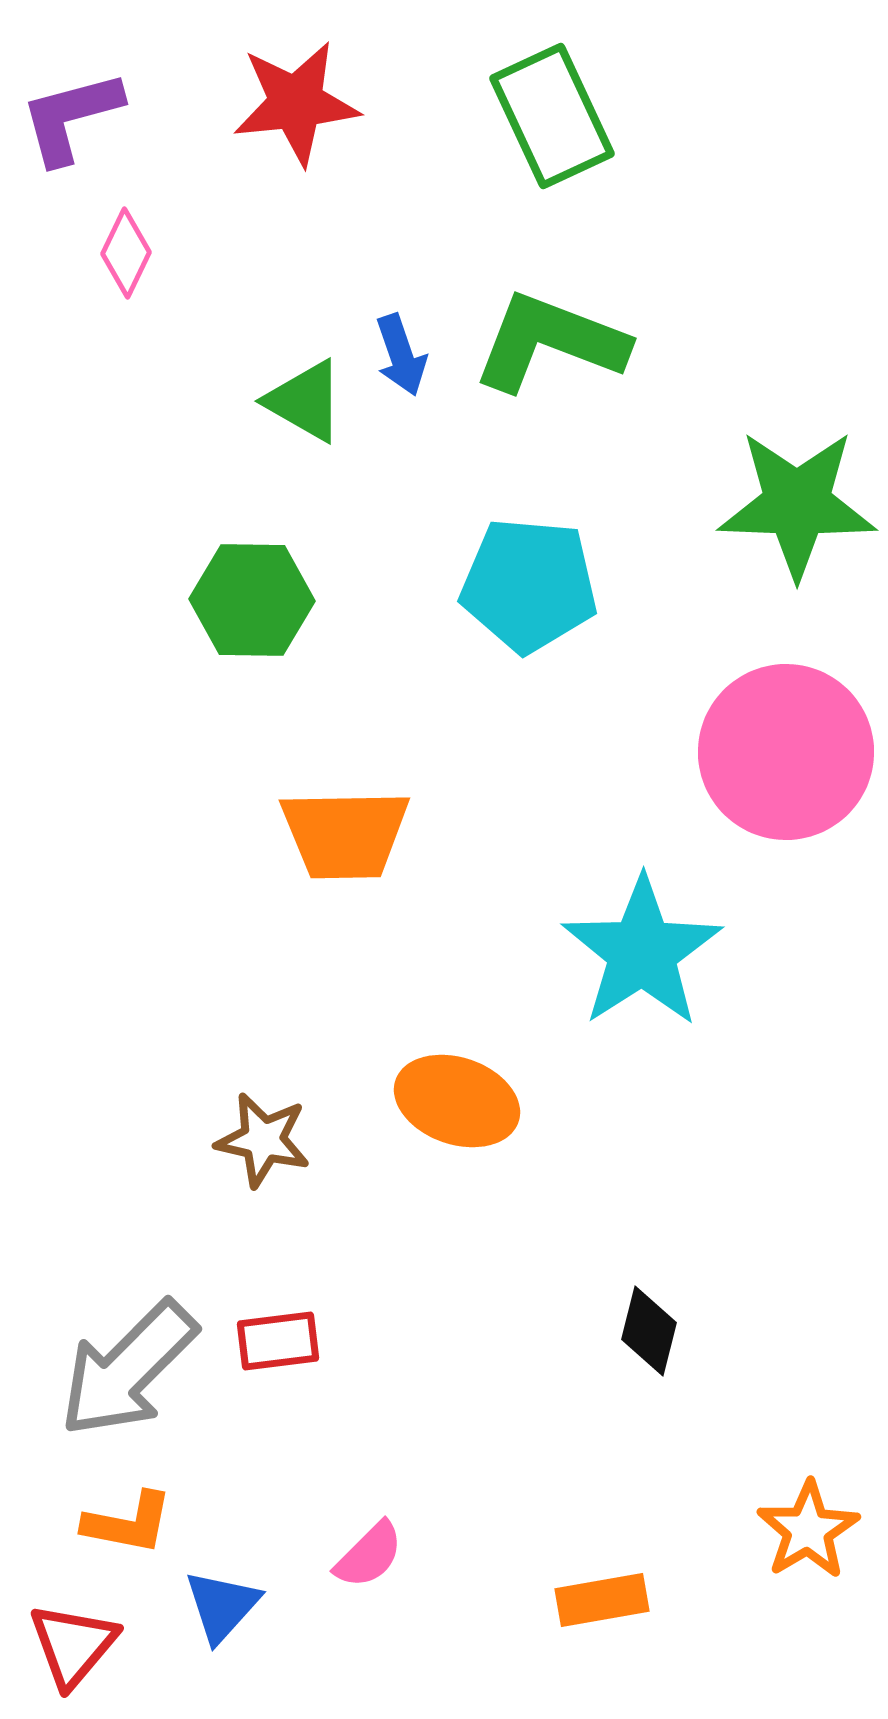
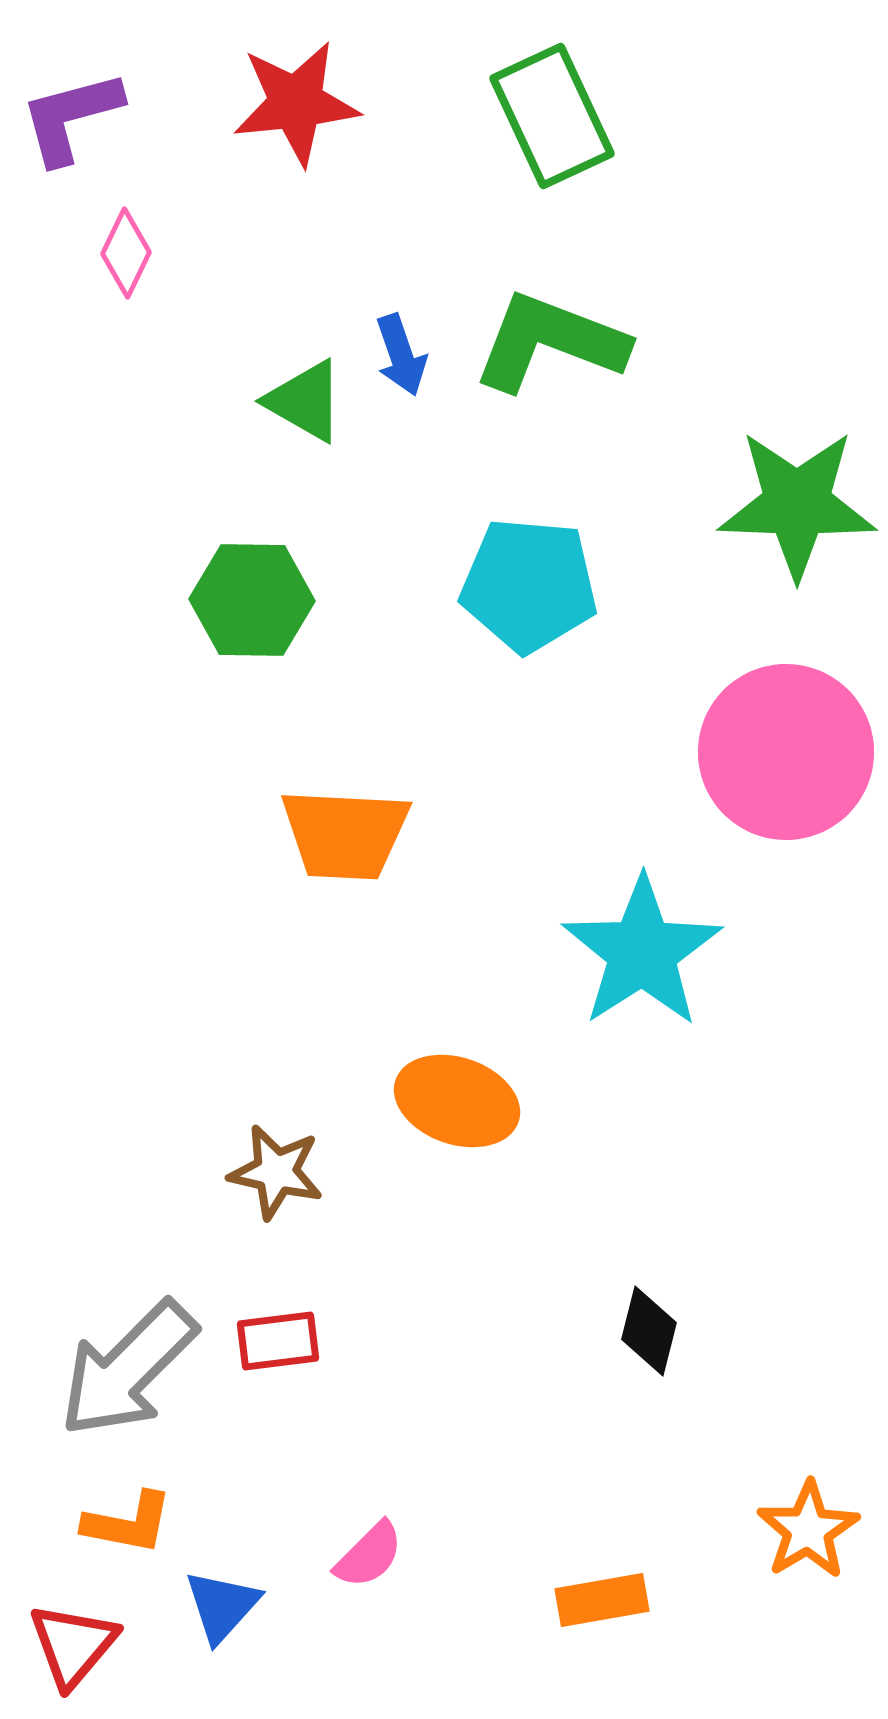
orange trapezoid: rotated 4 degrees clockwise
brown star: moved 13 px right, 32 px down
